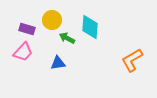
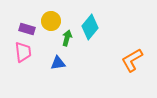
yellow circle: moved 1 px left, 1 px down
cyan diamond: rotated 35 degrees clockwise
green arrow: rotated 77 degrees clockwise
pink trapezoid: rotated 50 degrees counterclockwise
